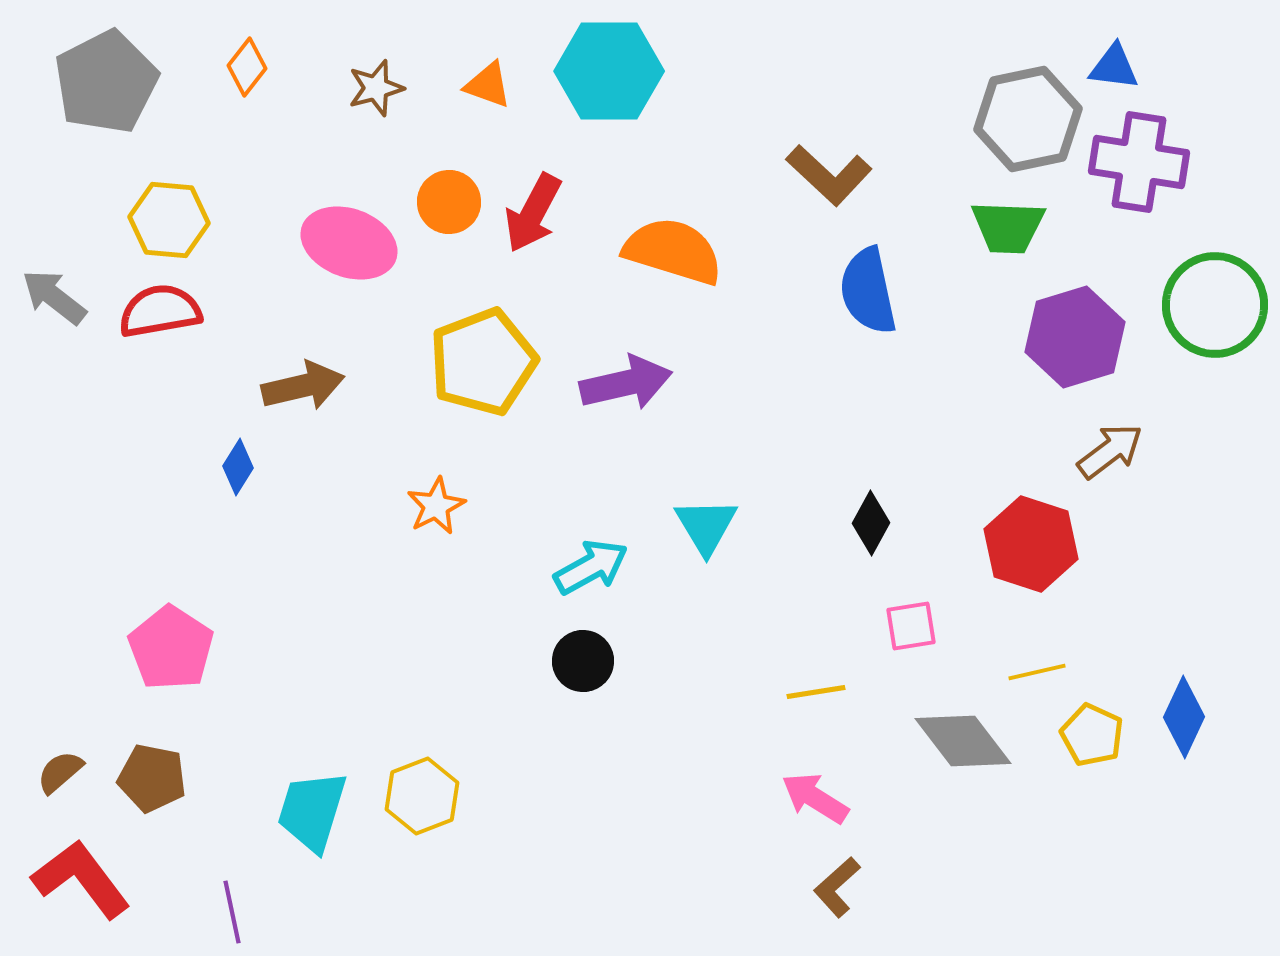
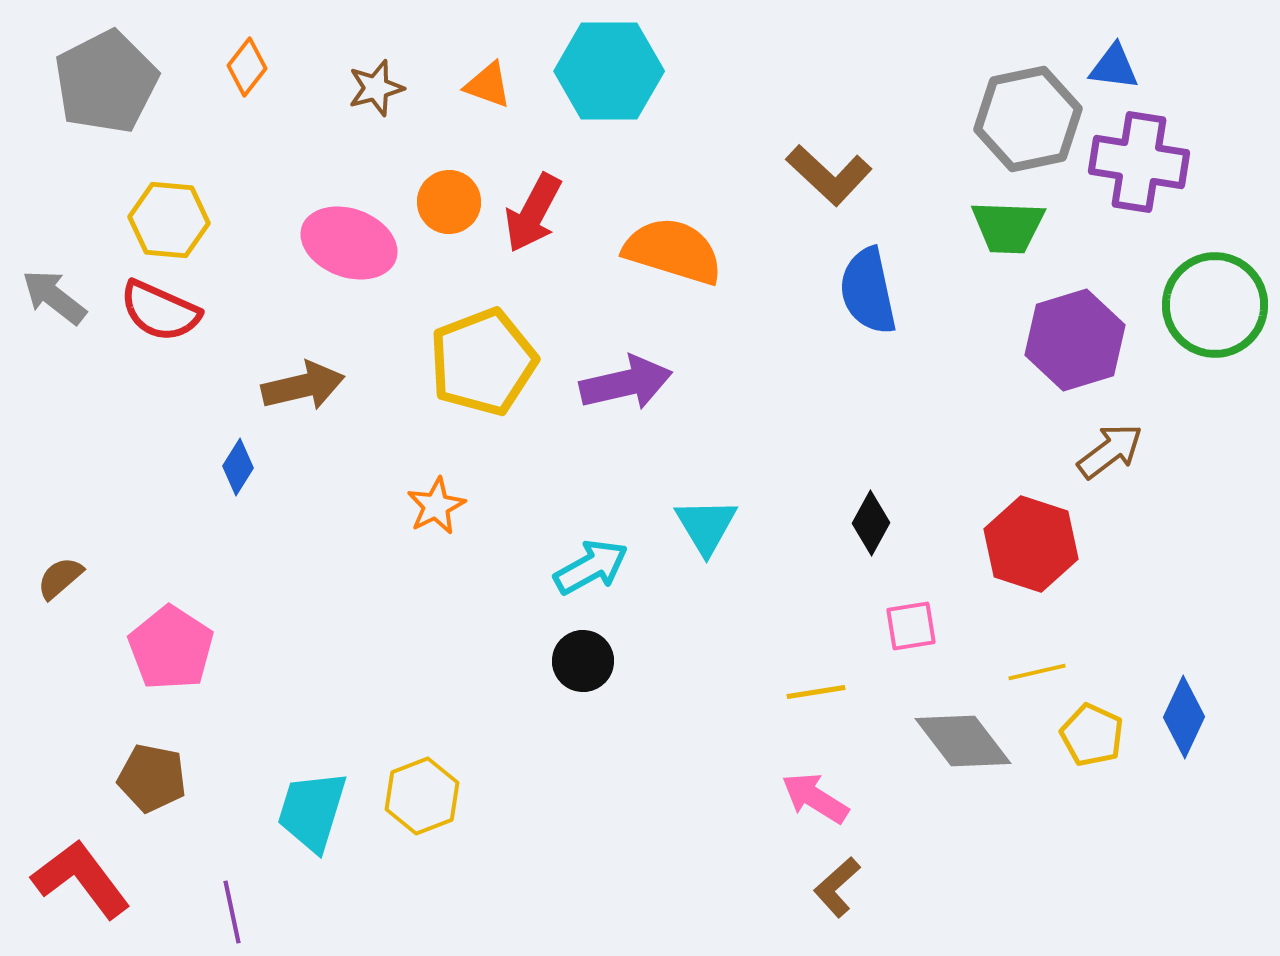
red semicircle at (160, 311): rotated 146 degrees counterclockwise
purple hexagon at (1075, 337): moved 3 px down
brown semicircle at (60, 772): moved 194 px up
